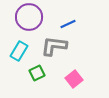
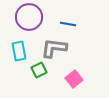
blue line: rotated 35 degrees clockwise
gray L-shape: moved 2 px down
cyan rectangle: rotated 42 degrees counterclockwise
green square: moved 2 px right, 3 px up
